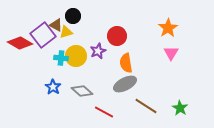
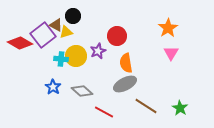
cyan cross: moved 1 px down
